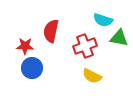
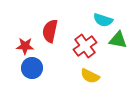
red semicircle: moved 1 px left
green triangle: moved 1 px left, 2 px down
red cross: rotated 15 degrees counterclockwise
yellow semicircle: moved 2 px left
